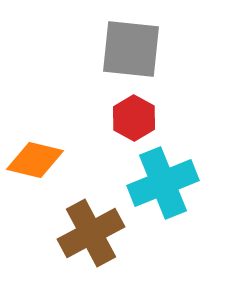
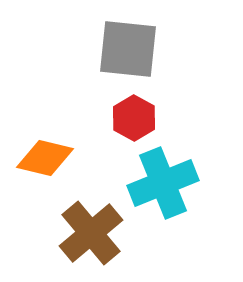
gray square: moved 3 px left
orange diamond: moved 10 px right, 2 px up
brown cross: rotated 12 degrees counterclockwise
